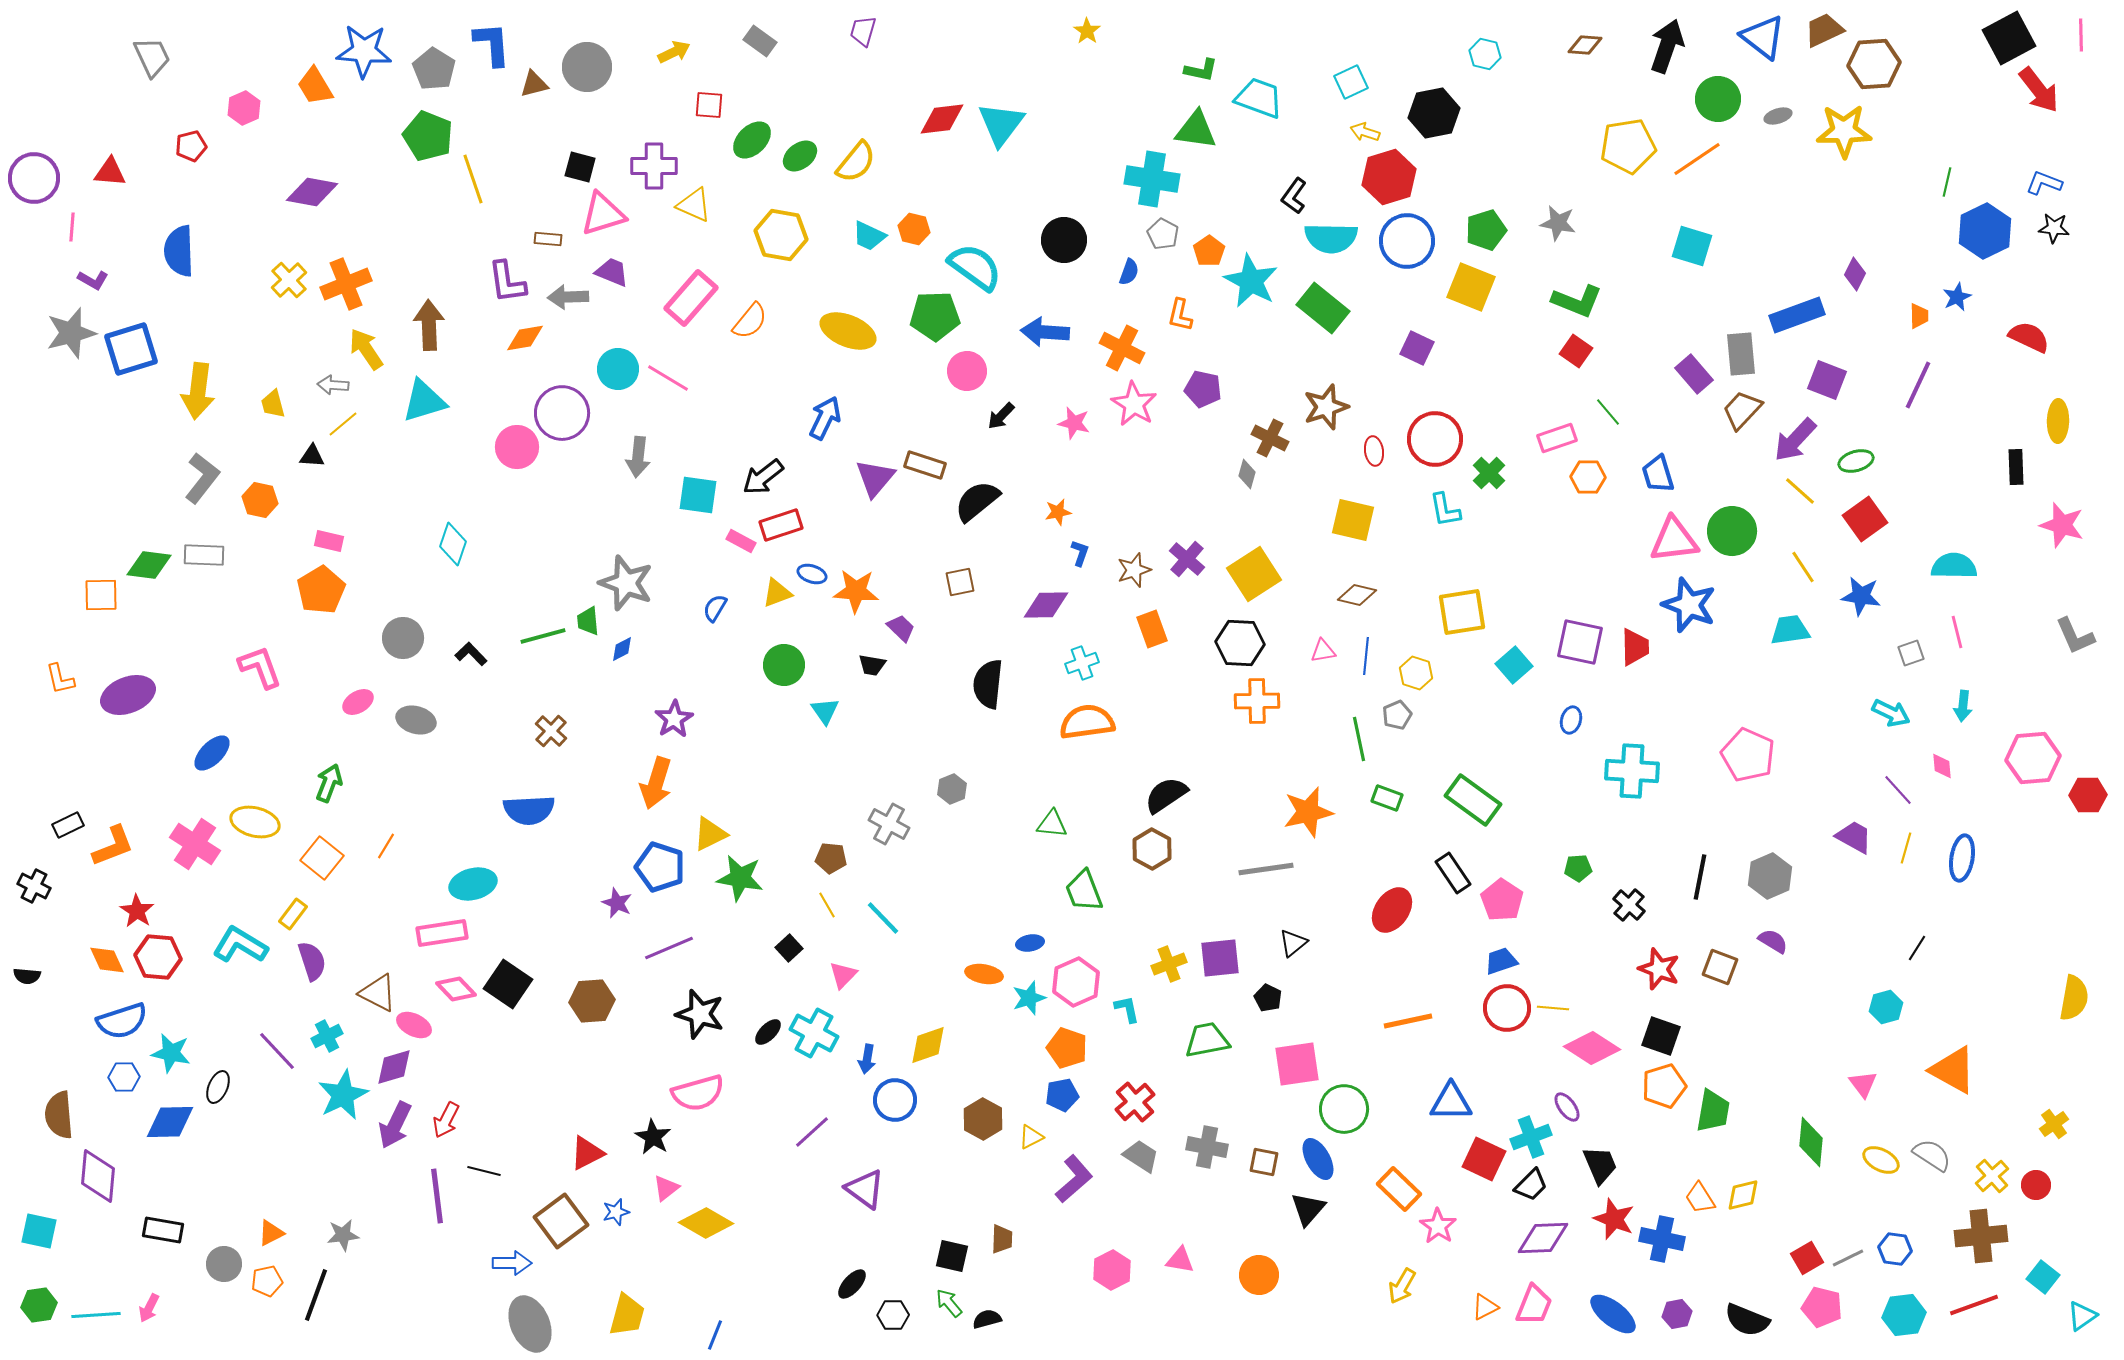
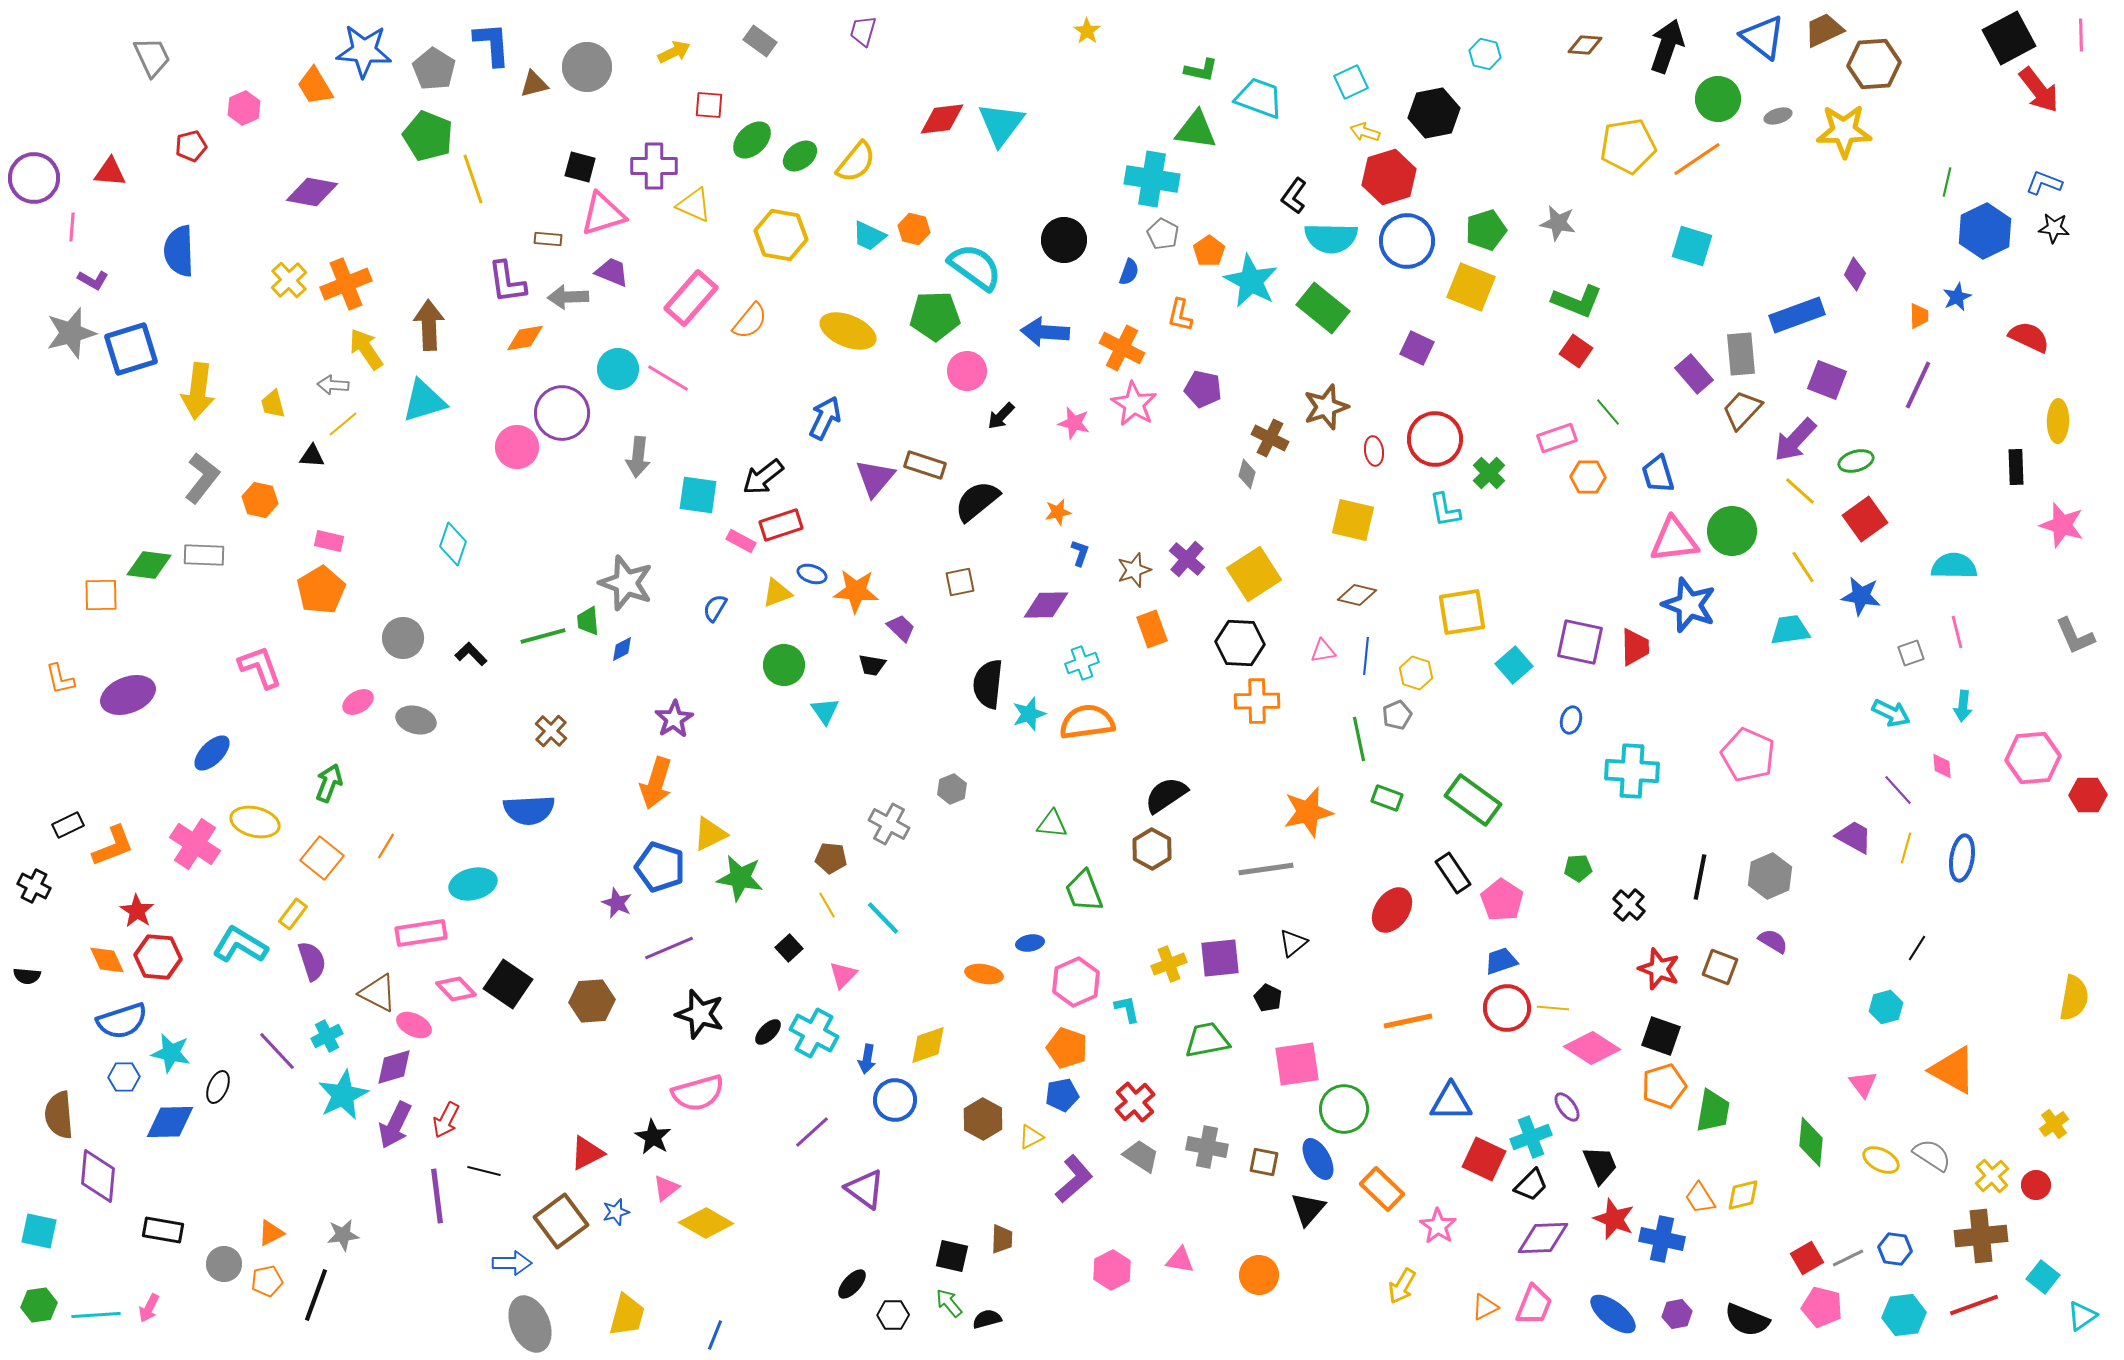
pink rectangle at (442, 933): moved 21 px left
cyan star at (1029, 998): moved 284 px up
orange rectangle at (1399, 1189): moved 17 px left
